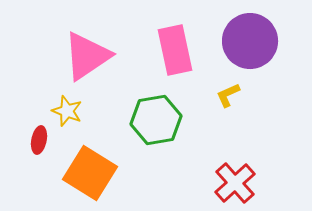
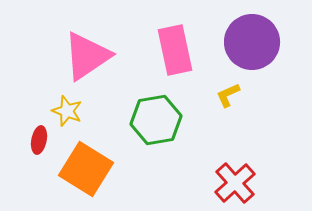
purple circle: moved 2 px right, 1 px down
orange square: moved 4 px left, 4 px up
